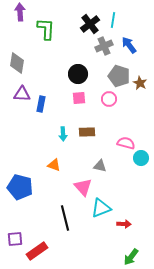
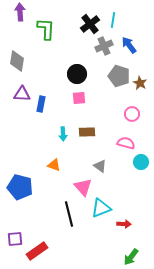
gray diamond: moved 2 px up
black circle: moved 1 px left
pink circle: moved 23 px right, 15 px down
cyan circle: moved 4 px down
gray triangle: rotated 24 degrees clockwise
black line: moved 4 px right, 4 px up
